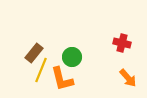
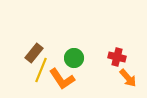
red cross: moved 5 px left, 14 px down
green circle: moved 2 px right, 1 px down
orange L-shape: rotated 20 degrees counterclockwise
